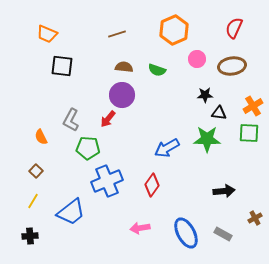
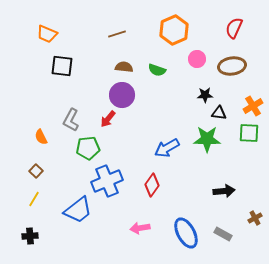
green pentagon: rotated 10 degrees counterclockwise
yellow line: moved 1 px right, 2 px up
blue trapezoid: moved 7 px right, 2 px up
